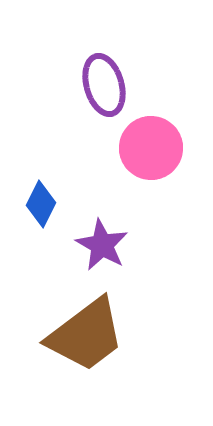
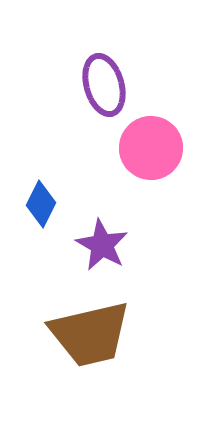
brown trapezoid: moved 4 px right, 1 px up; rotated 24 degrees clockwise
